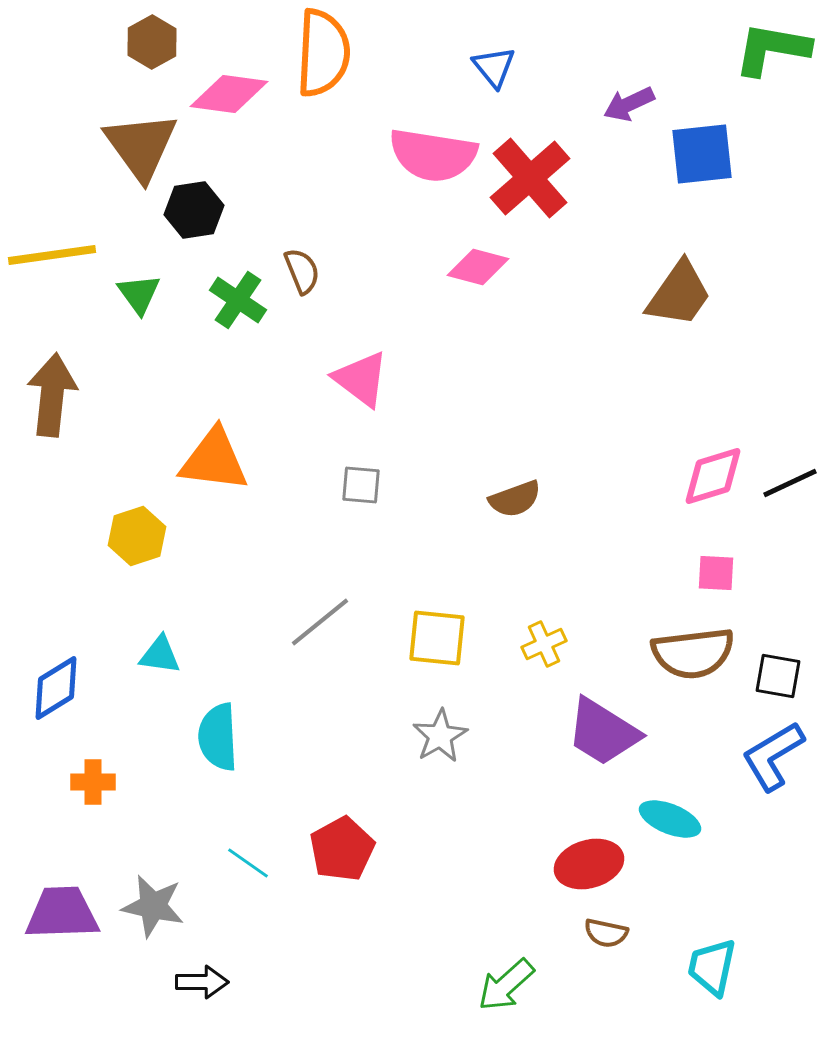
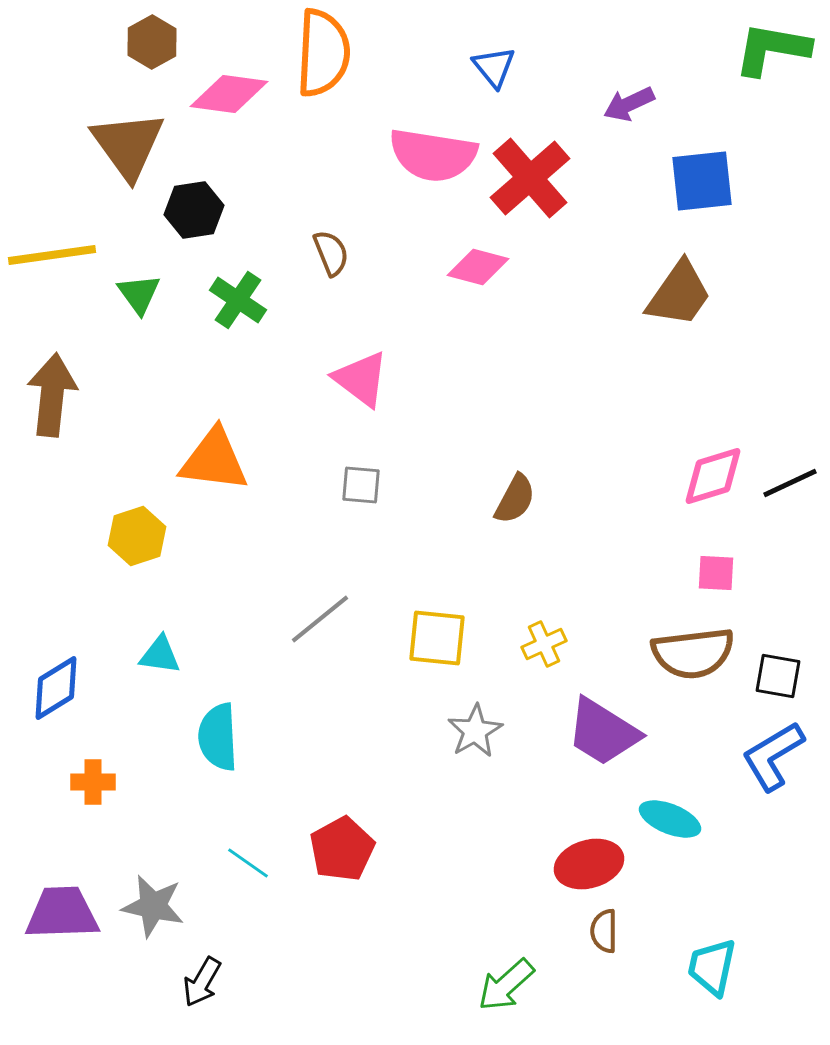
brown triangle at (141, 146): moved 13 px left, 1 px up
blue square at (702, 154): moved 27 px down
brown semicircle at (302, 271): moved 29 px right, 18 px up
brown semicircle at (515, 499): rotated 42 degrees counterclockwise
gray line at (320, 622): moved 3 px up
gray star at (440, 736): moved 35 px right, 5 px up
brown semicircle at (606, 933): moved 2 px left, 2 px up; rotated 78 degrees clockwise
black arrow at (202, 982): rotated 120 degrees clockwise
